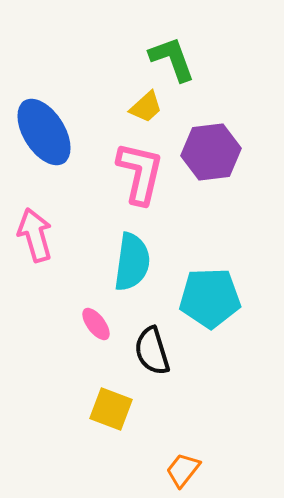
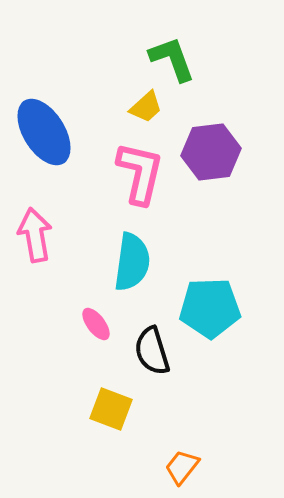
pink arrow: rotated 6 degrees clockwise
cyan pentagon: moved 10 px down
orange trapezoid: moved 1 px left, 3 px up
